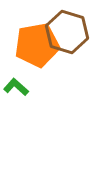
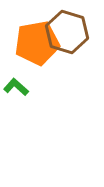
orange pentagon: moved 2 px up
